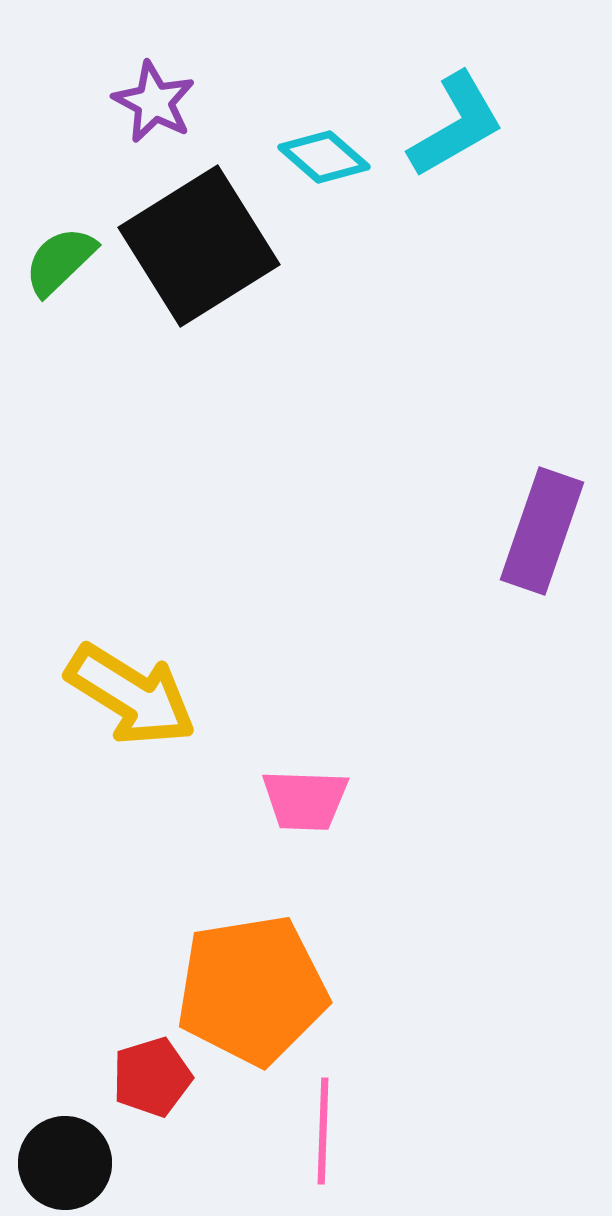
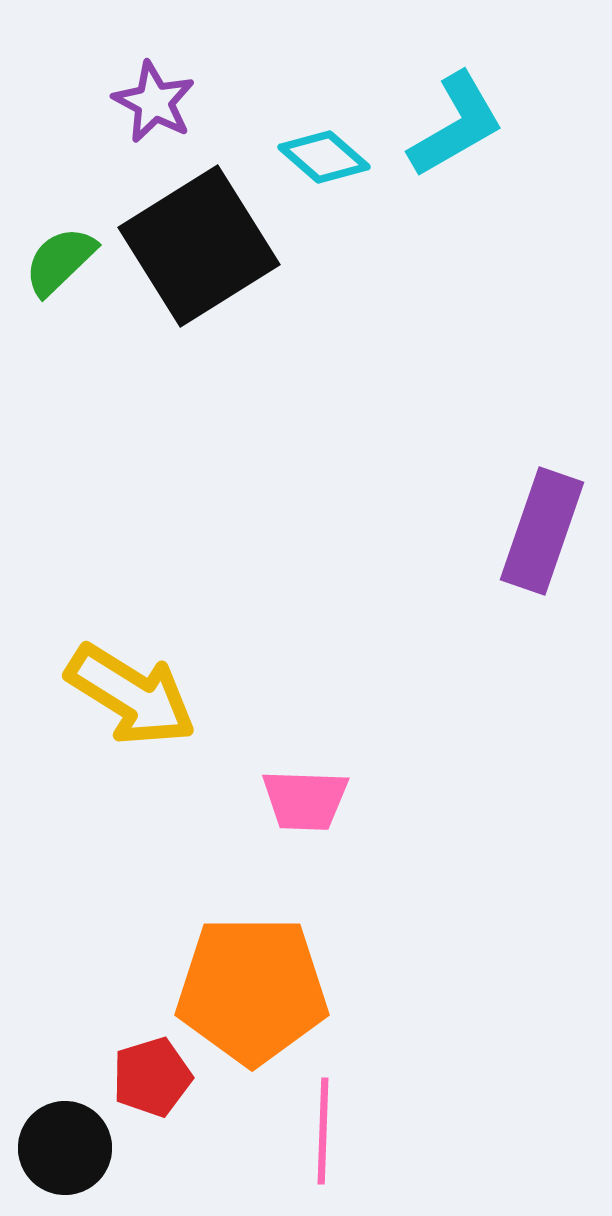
orange pentagon: rotated 9 degrees clockwise
black circle: moved 15 px up
